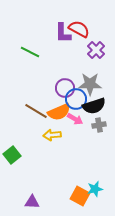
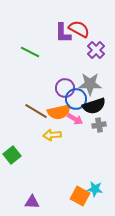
orange semicircle: rotated 10 degrees clockwise
cyan star: rotated 21 degrees clockwise
